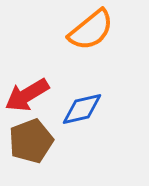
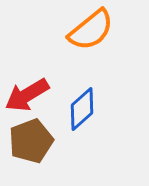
blue diamond: rotated 30 degrees counterclockwise
